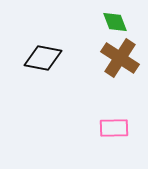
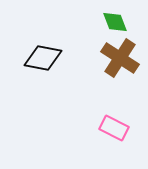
pink rectangle: rotated 28 degrees clockwise
